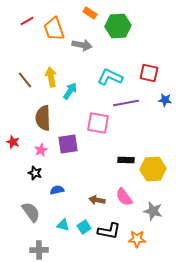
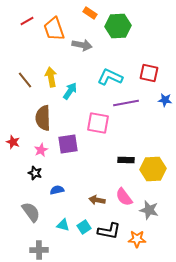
gray star: moved 4 px left, 1 px up
